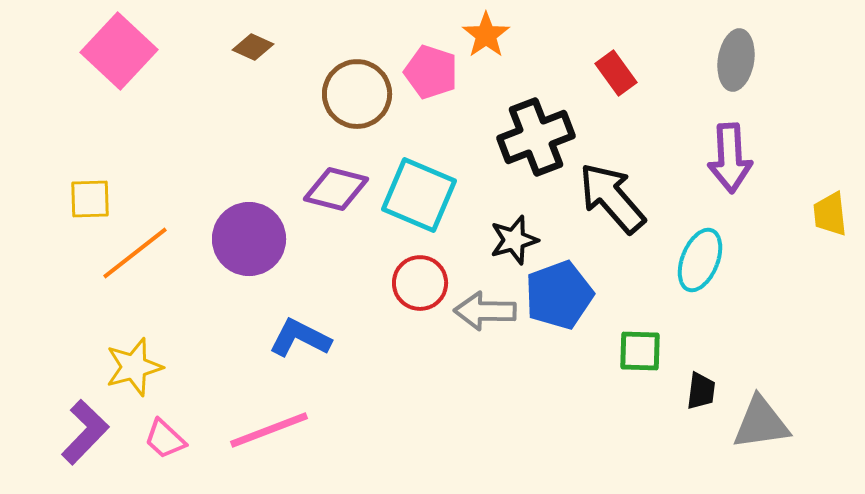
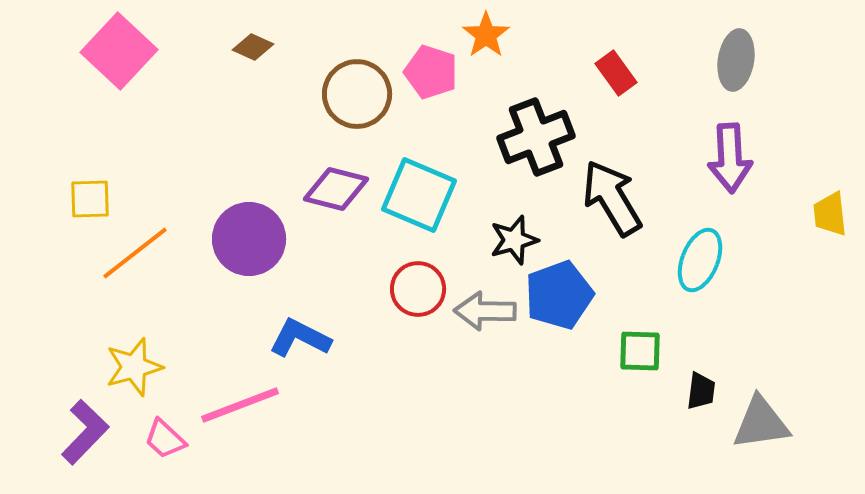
black arrow: rotated 10 degrees clockwise
red circle: moved 2 px left, 6 px down
pink line: moved 29 px left, 25 px up
